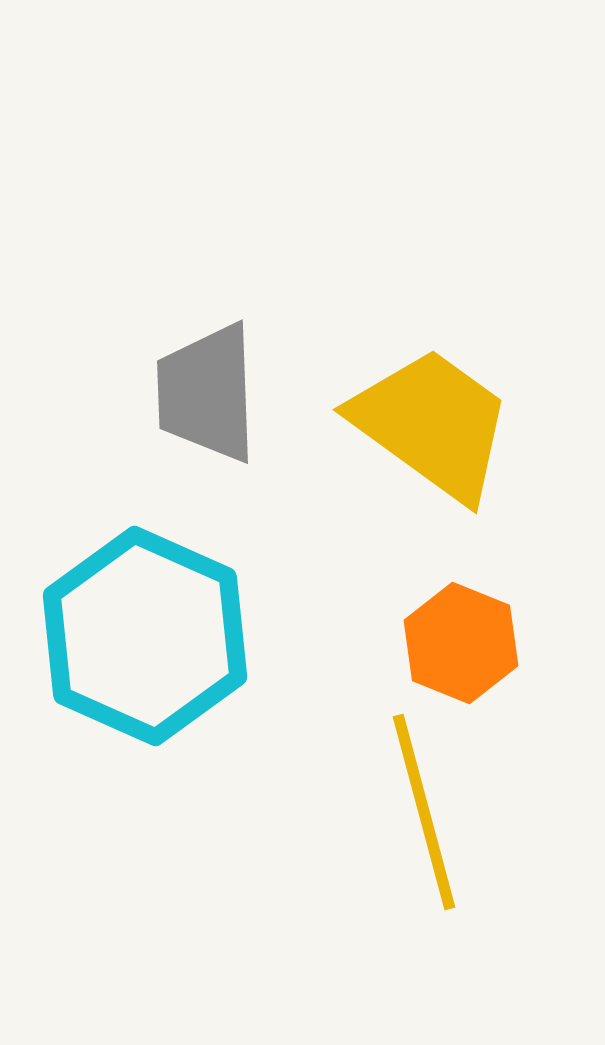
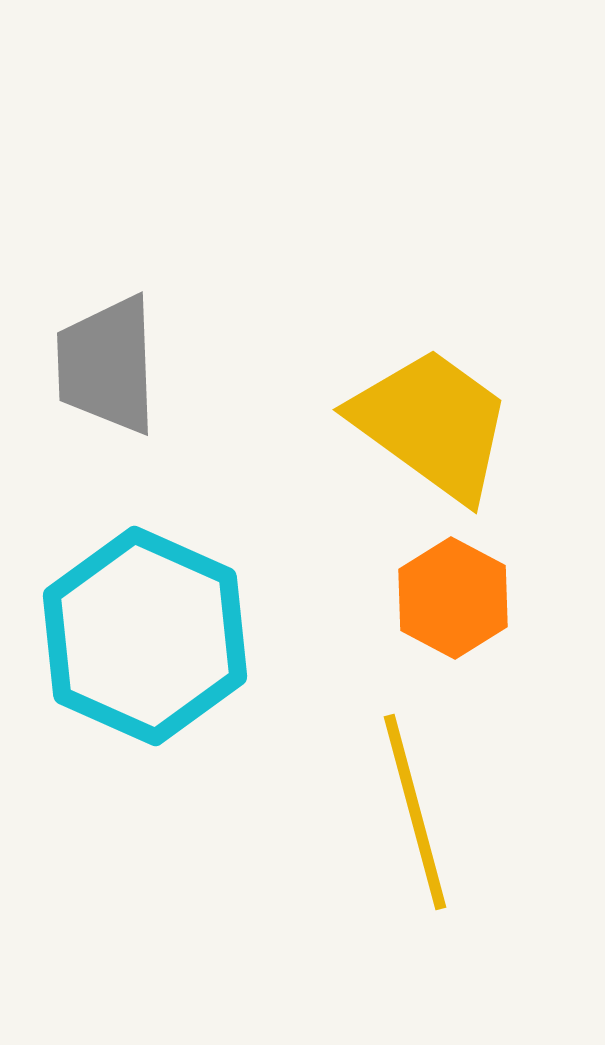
gray trapezoid: moved 100 px left, 28 px up
orange hexagon: moved 8 px left, 45 px up; rotated 6 degrees clockwise
yellow line: moved 9 px left
